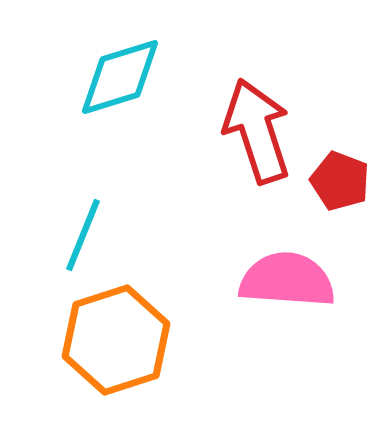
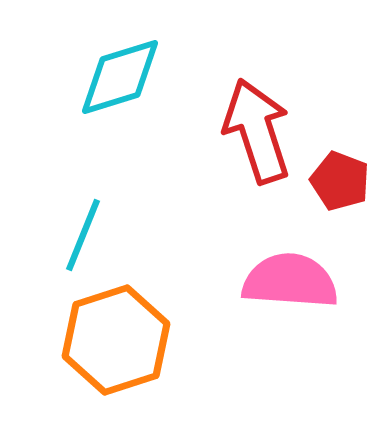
pink semicircle: moved 3 px right, 1 px down
